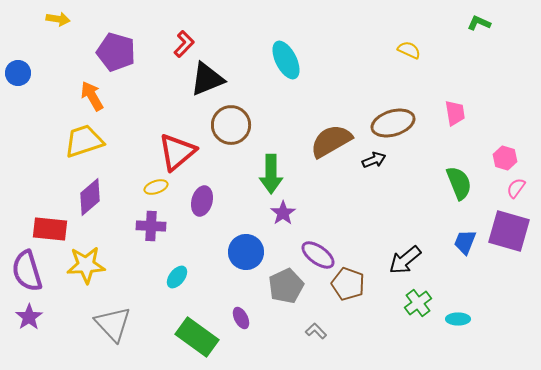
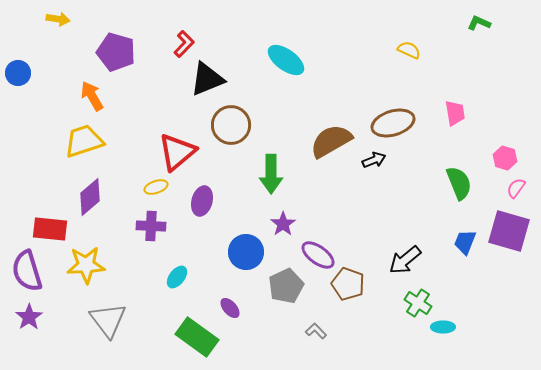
cyan ellipse at (286, 60): rotated 27 degrees counterclockwise
purple star at (283, 213): moved 11 px down
green cross at (418, 303): rotated 20 degrees counterclockwise
purple ellipse at (241, 318): moved 11 px left, 10 px up; rotated 15 degrees counterclockwise
cyan ellipse at (458, 319): moved 15 px left, 8 px down
gray triangle at (113, 324): moved 5 px left, 4 px up; rotated 6 degrees clockwise
